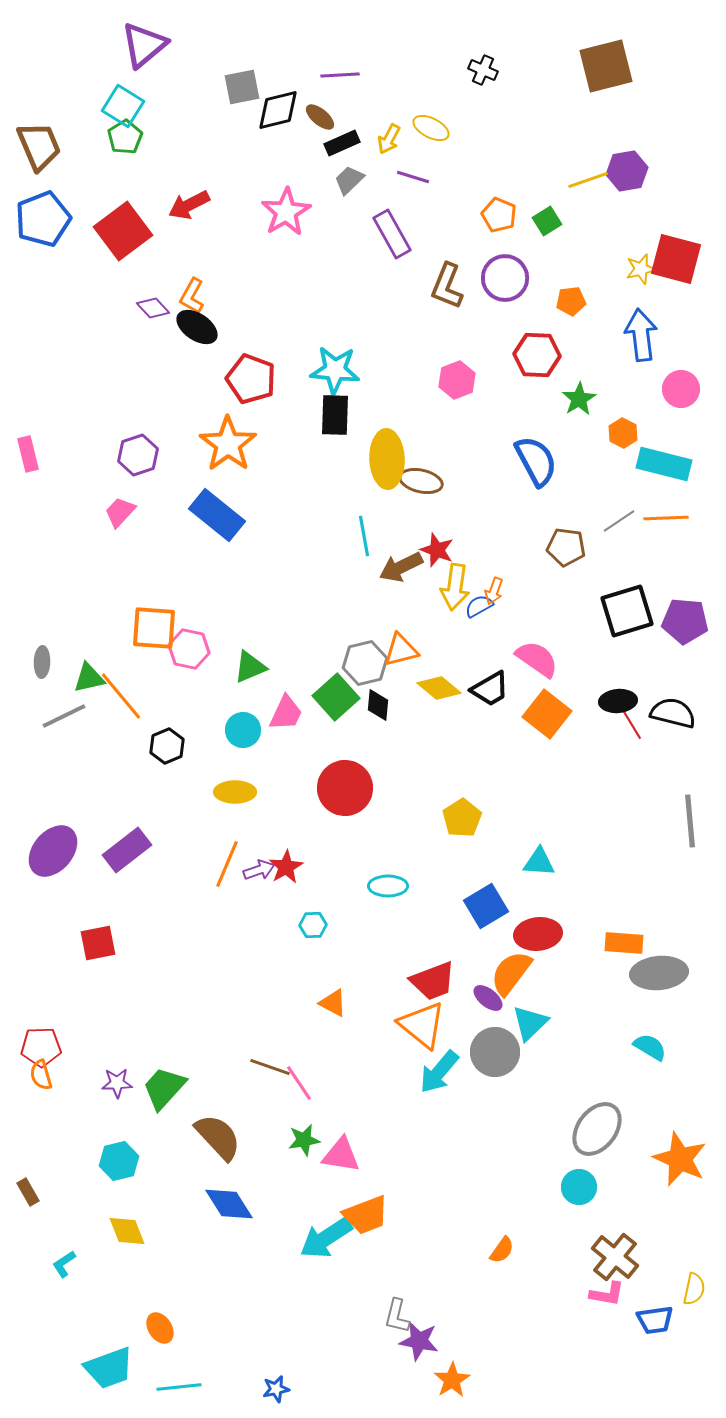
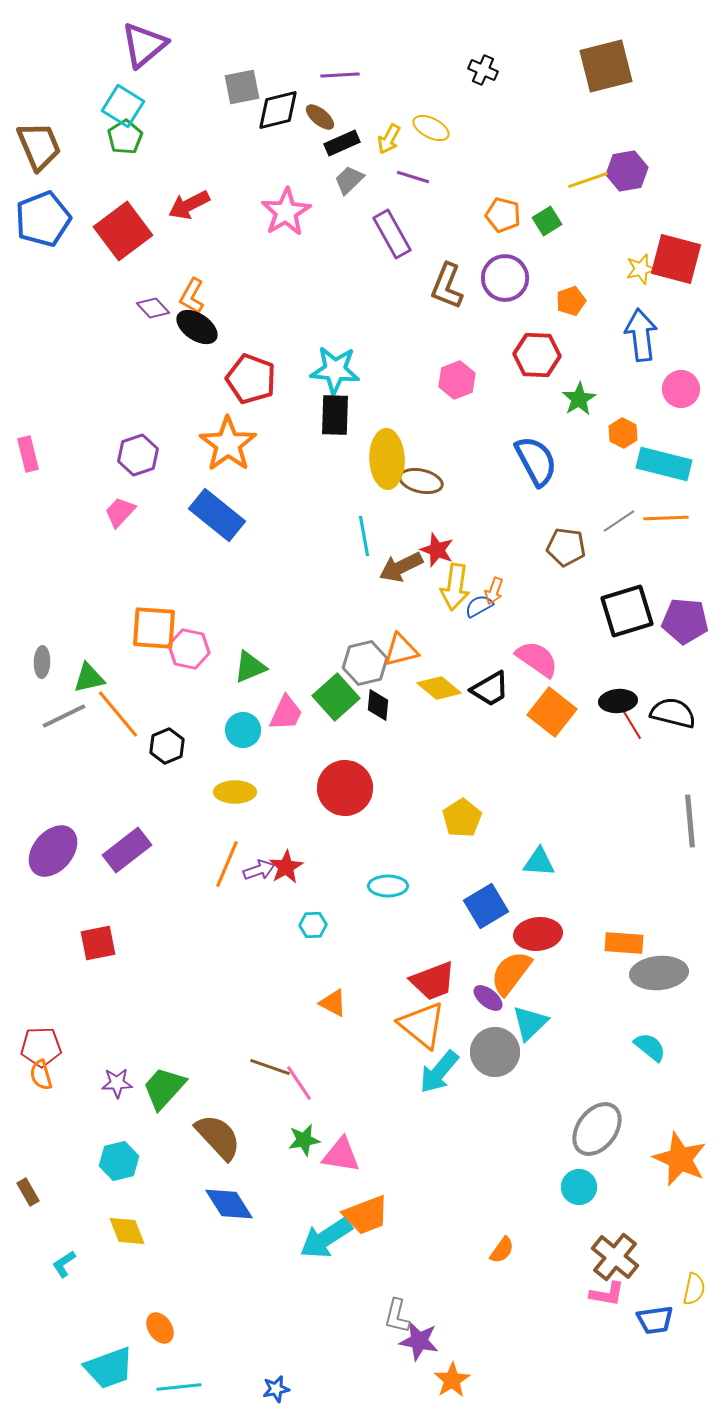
orange pentagon at (499, 215): moved 4 px right; rotated 8 degrees counterclockwise
orange pentagon at (571, 301): rotated 12 degrees counterclockwise
orange line at (121, 696): moved 3 px left, 18 px down
orange square at (547, 714): moved 5 px right, 2 px up
cyan semicircle at (650, 1047): rotated 8 degrees clockwise
